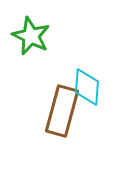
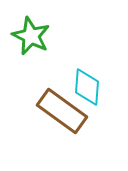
brown rectangle: rotated 69 degrees counterclockwise
